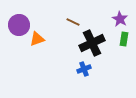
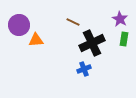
orange triangle: moved 1 px left, 1 px down; rotated 14 degrees clockwise
